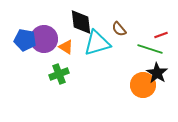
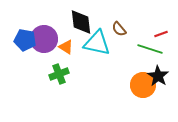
red line: moved 1 px up
cyan triangle: rotated 28 degrees clockwise
black star: moved 1 px right, 3 px down
